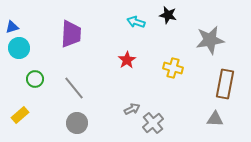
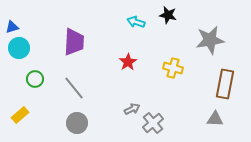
purple trapezoid: moved 3 px right, 8 px down
red star: moved 1 px right, 2 px down
